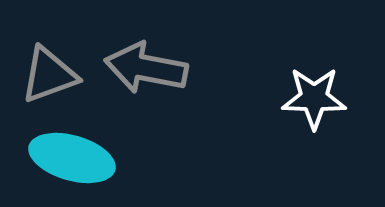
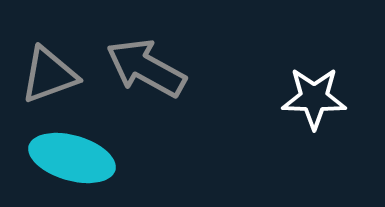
gray arrow: rotated 18 degrees clockwise
